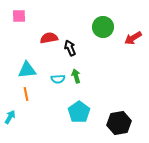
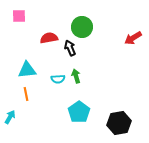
green circle: moved 21 px left
